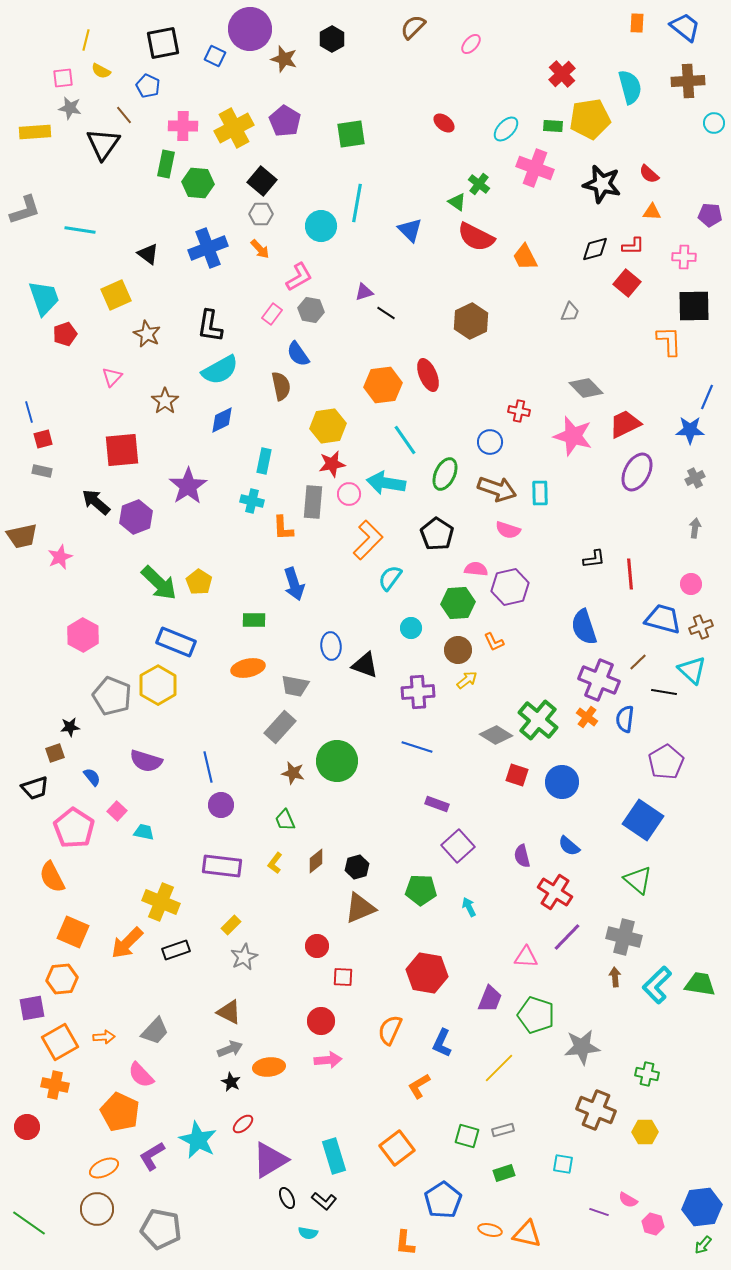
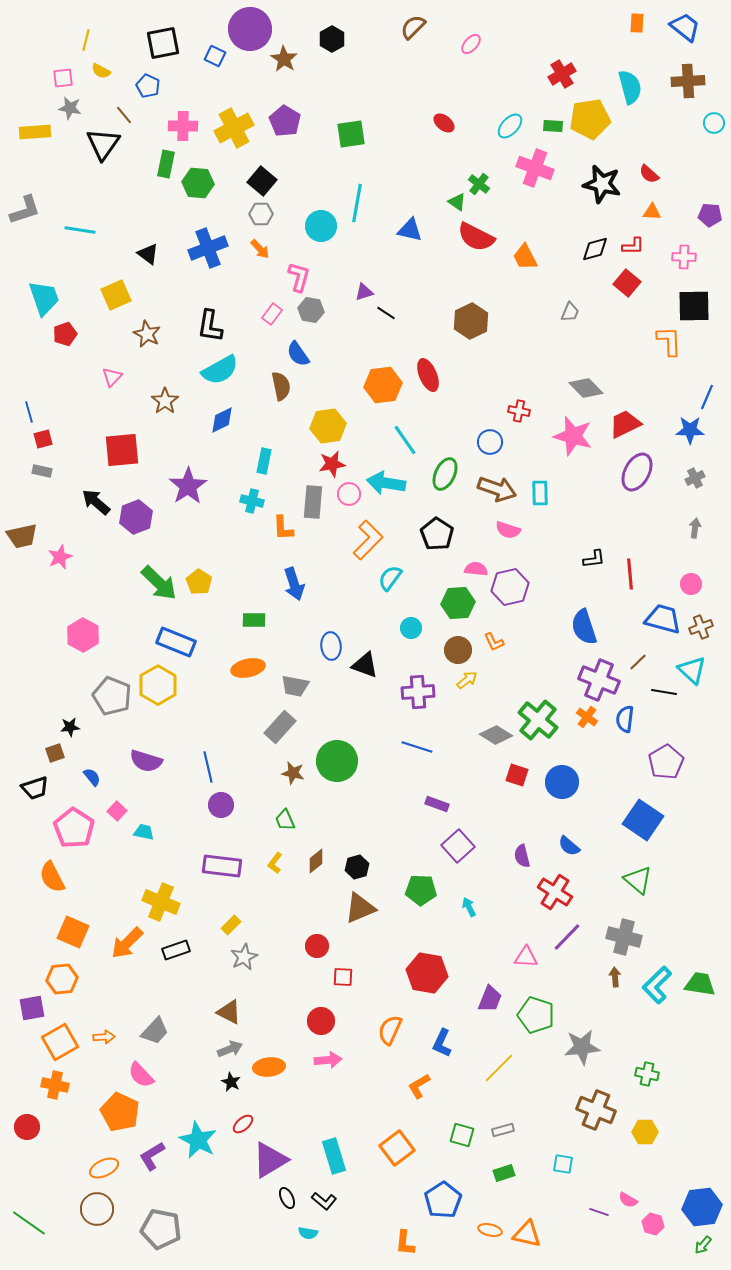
brown star at (284, 59): rotated 16 degrees clockwise
red cross at (562, 74): rotated 12 degrees clockwise
cyan ellipse at (506, 129): moved 4 px right, 3 px up
blue triangle at (410, 230): rotated 32 degrees counterclockwise
pink L-shape at (299, 277): rotated 44 degrees counterclockwise
green square at (467, 1136): moved 5 px left, 1 px up
